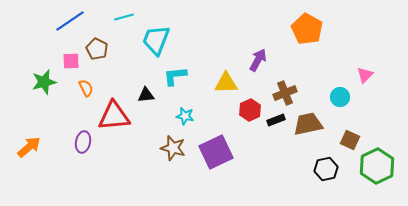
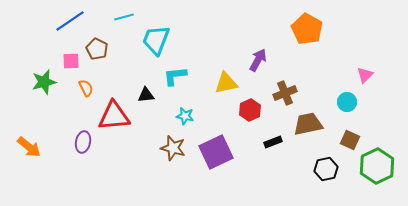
yellow triangle: rotated 10 degrees counterclockwise
cyan circle: moved 7 px right, 5 px down
black rectangle: moved 3 px left, 22 px down
orange arrow: rotated 80 degrees clockwise
